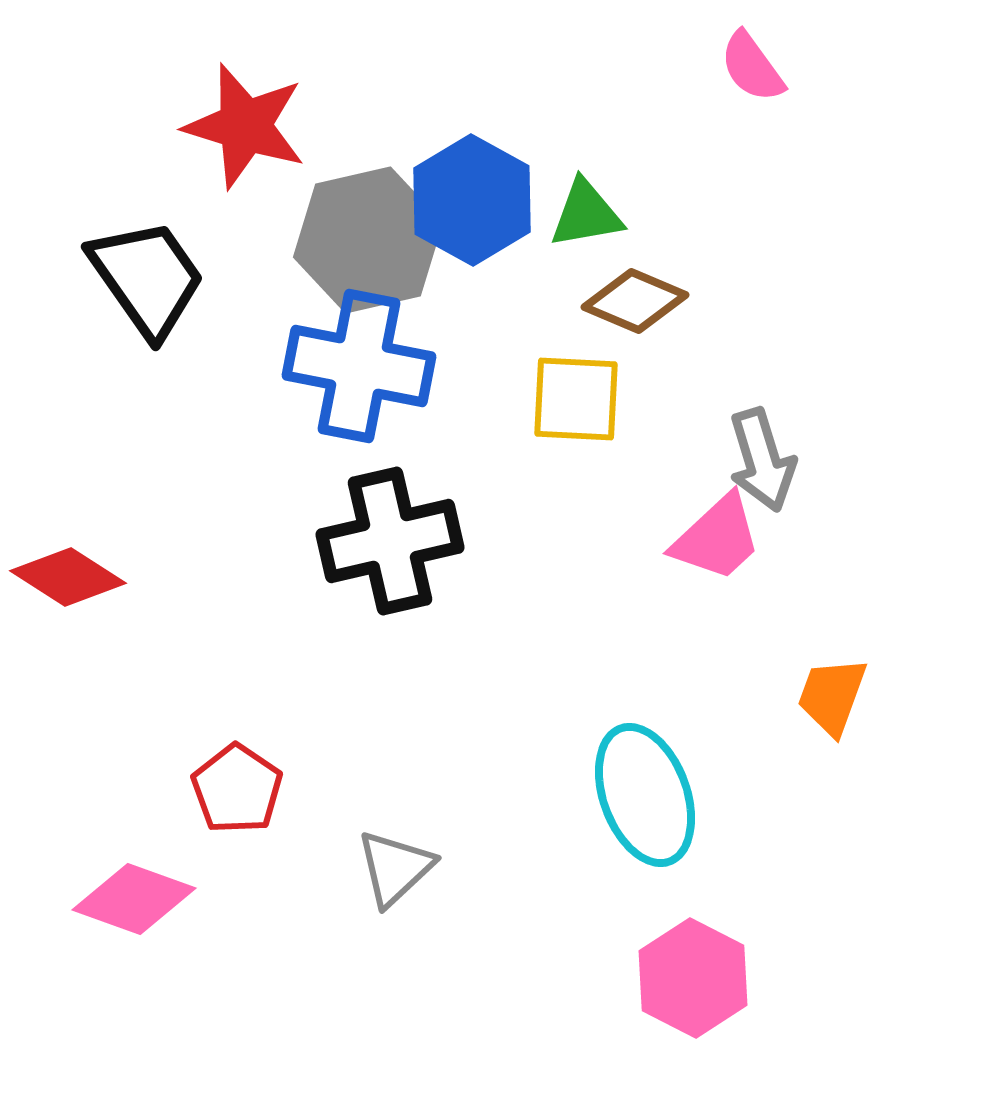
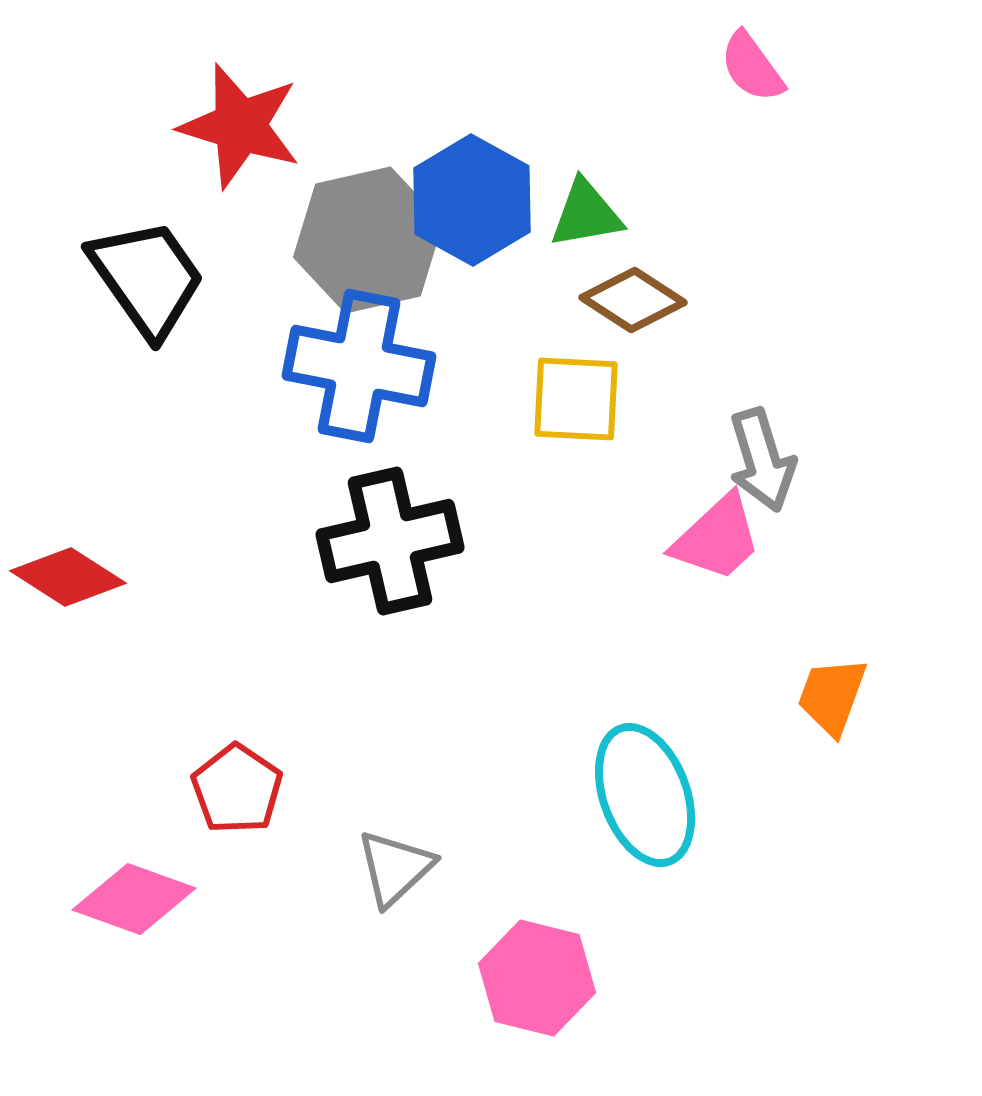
red star: moved 5 px left
brown diamond: moved 2 px left, 1 px up; rotated 10 degrees clockwise
pink hexagon: moved 156 px left; rotated 13 degrees counterclockwise
